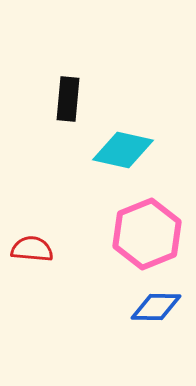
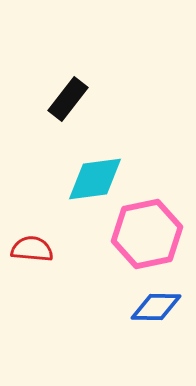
black rectangle: rotated 33 degrees clockwise
cyan diamond: moved 28 px left, 29 px down; rotated 20 degrees counterclockwise
pink hexagon: rotated 10 degrees clockwise
